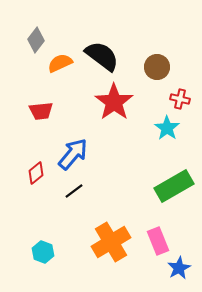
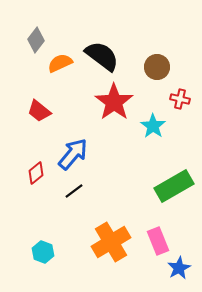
red trapezoid: moved 2 px left; rotated 45 degrees clockwise
cyan star: moved 14 px left, 2 px up
